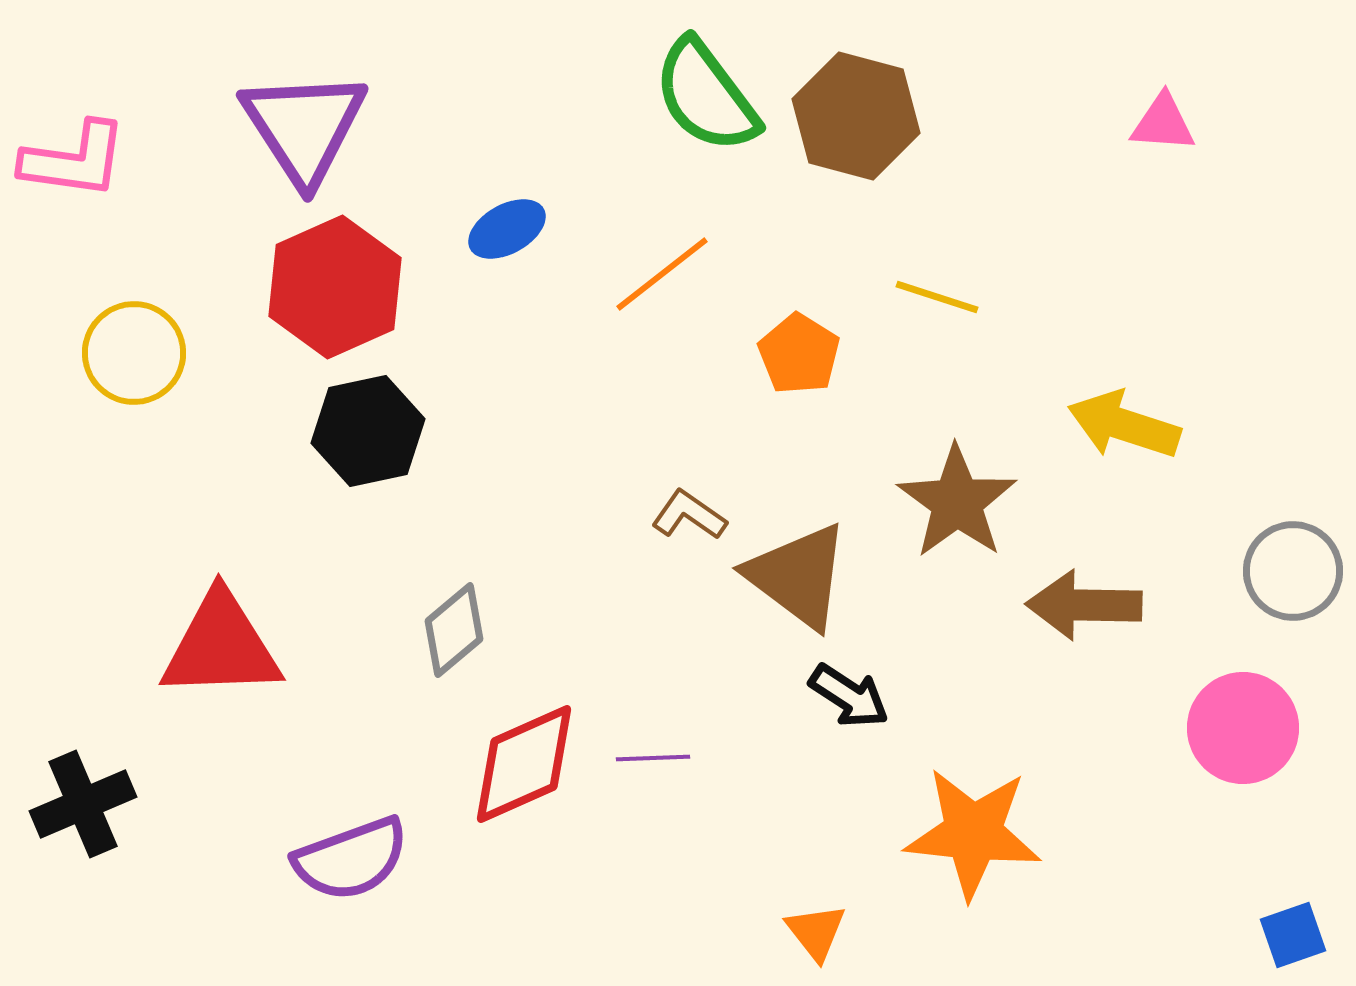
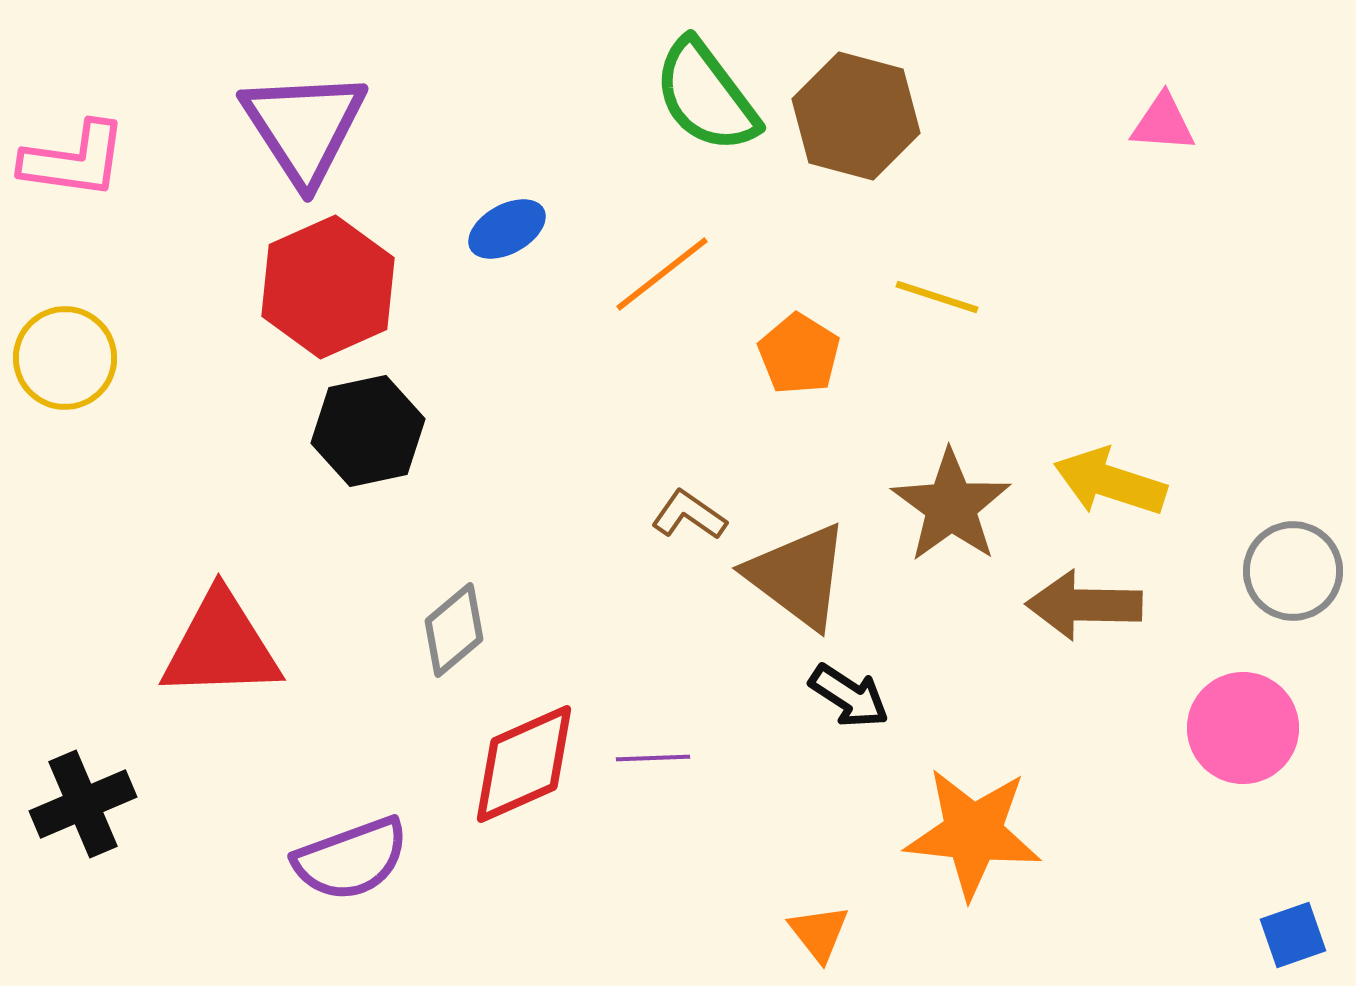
red hexagon: moved 7 px left
yellow circle: moved 69 px left, 5 px down
yellow arrow: moved 14 px left, 57 px down
brown star: moved 6 px left, 4 px down
orange triangle: moved 3 px right, 1 px down
